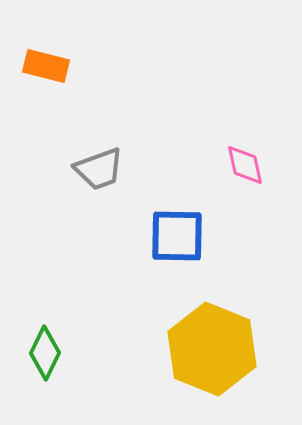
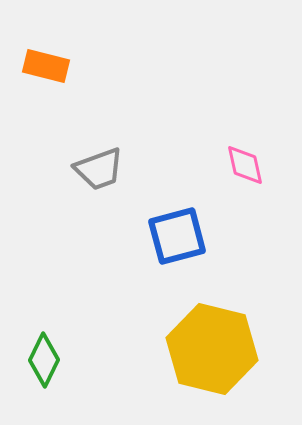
blue square: rotated 16 degrees counterclockwise
yellow hexagon: rotated 8 degrees counterclockwise
green diamond: moved 1 px left, 7 px down
